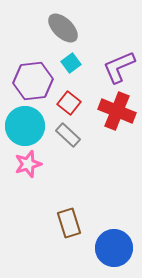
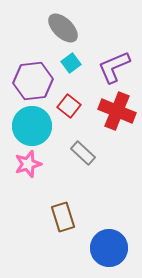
purple L-shape: moved 5 px left
red square: moved 3 px down
cyan circle: moved 7 px right
gray rectangle: moved 15 px right, 18 px down
brown rectangle: moved 6 px left, 6 px up
blue circle: moved 5 px left
